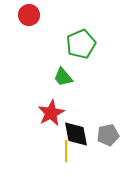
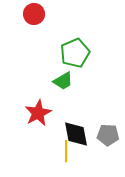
red circle: moved 5 px right, 1 px up
green pentagon: moved 6 px left, 9 px down
green trapezoid: moved 4 px down; rotated 80 degrees counterclockwise
red star: moved 13 px left
gray pentagon: rotated 15 degrees clockwise
